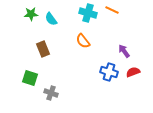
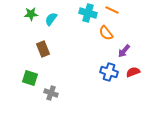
cyan semicircle: rotated 72 degrees clockwise
orange semicircle: moved 23 px right, 8 px up
purple arrow: rotated 104 degrees counterclockwise
